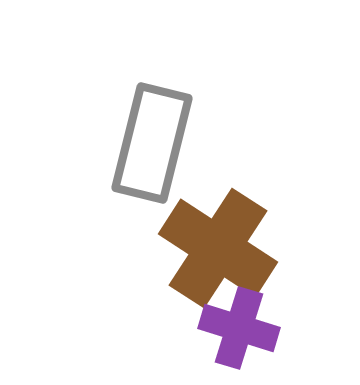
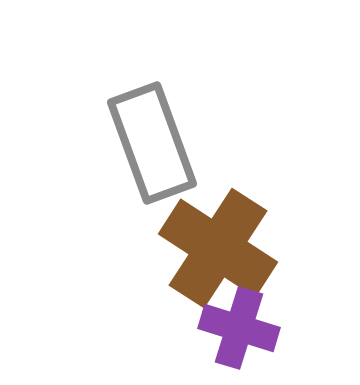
gray rectangle: rotated 34 degrees counterclockwise
